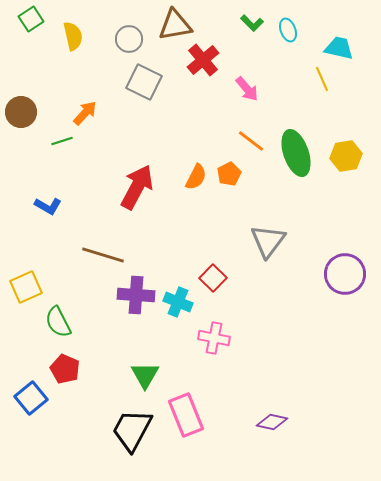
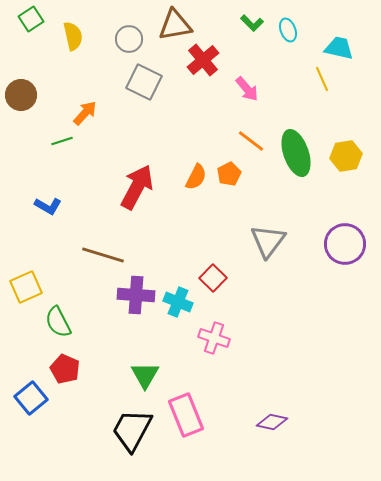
brown circle: moved 17 px up
purple circle: moved 30 px up
pink cross: rotated 8 degrees clockwise
